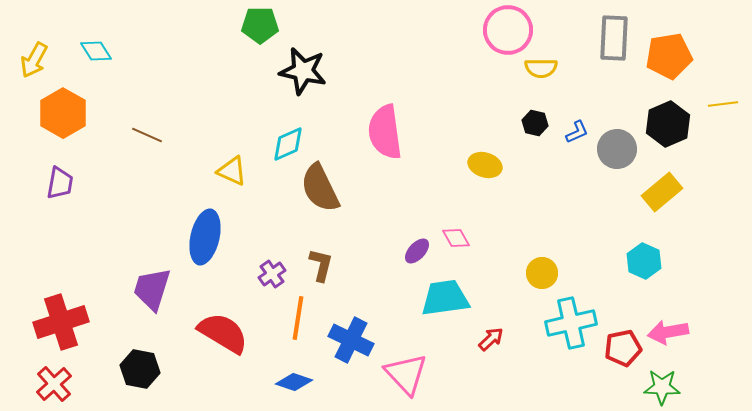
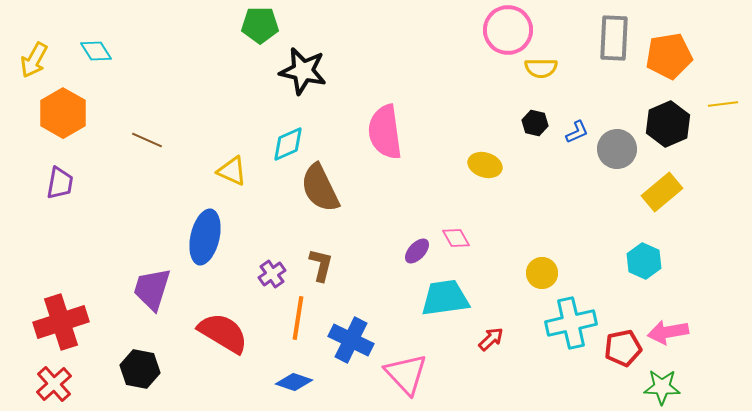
brown line at (147, 135): moved 5 px down
